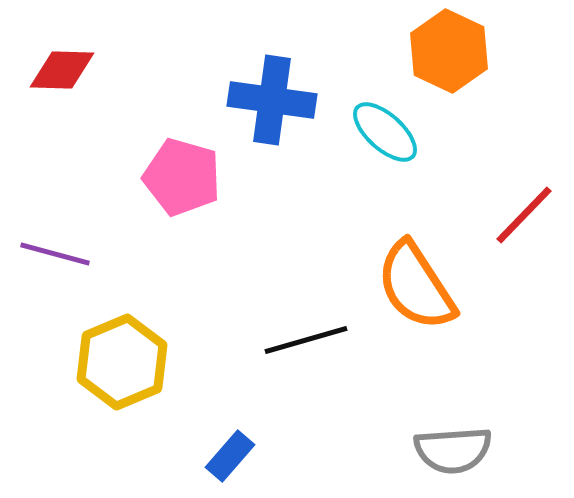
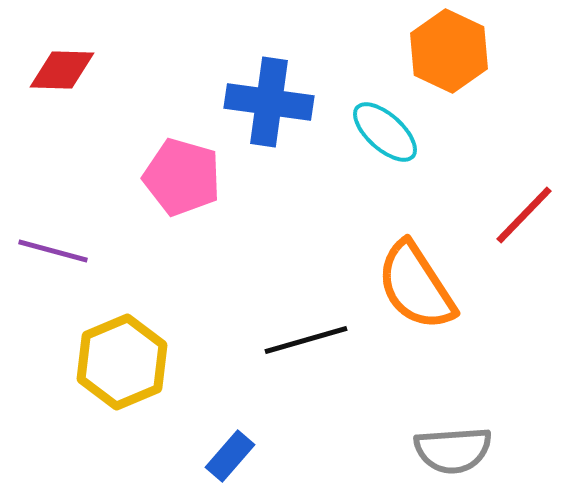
blue cross: moved 3 px left, 2 px down
purple line: moved 2 px left, 3 px up
